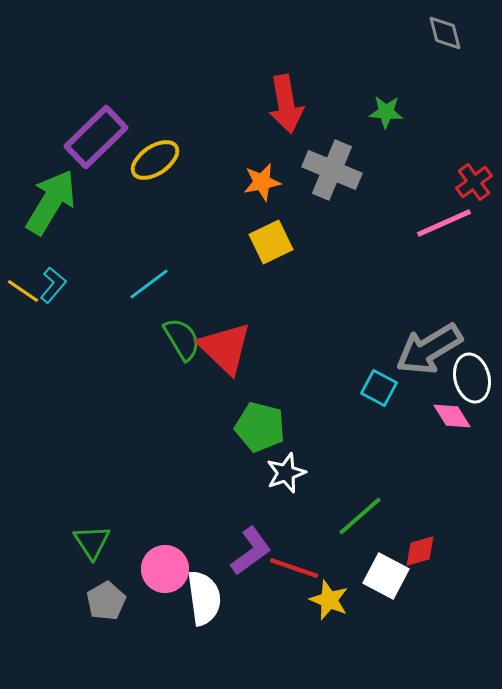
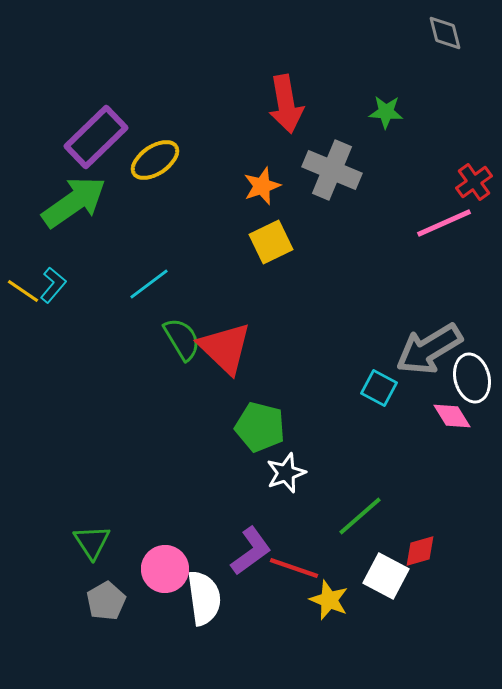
orange star: moved 4 px down; rotated 9 degrees counterclockwise
green arrow: moved 23 px right; rotated 24 degrees clockwise
